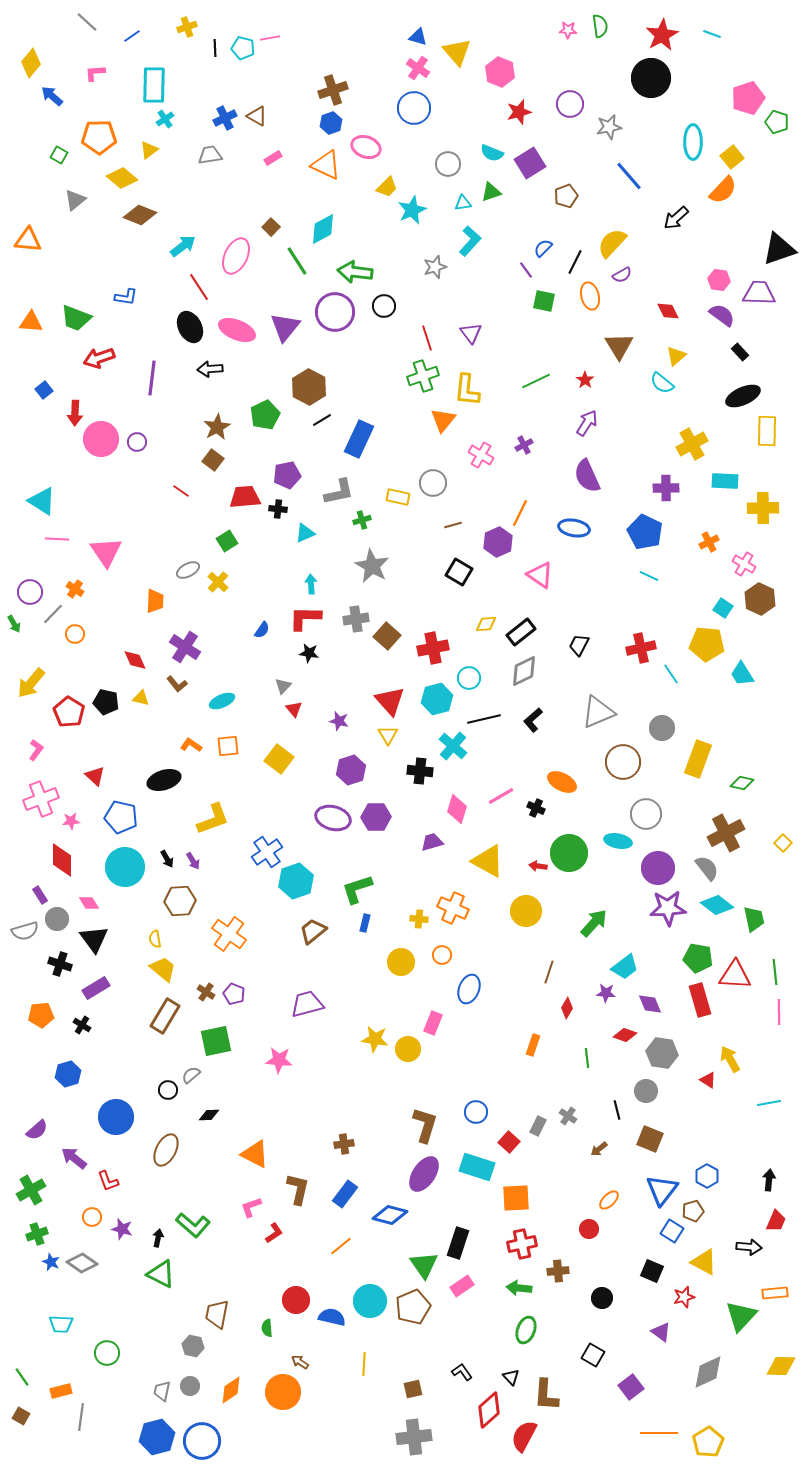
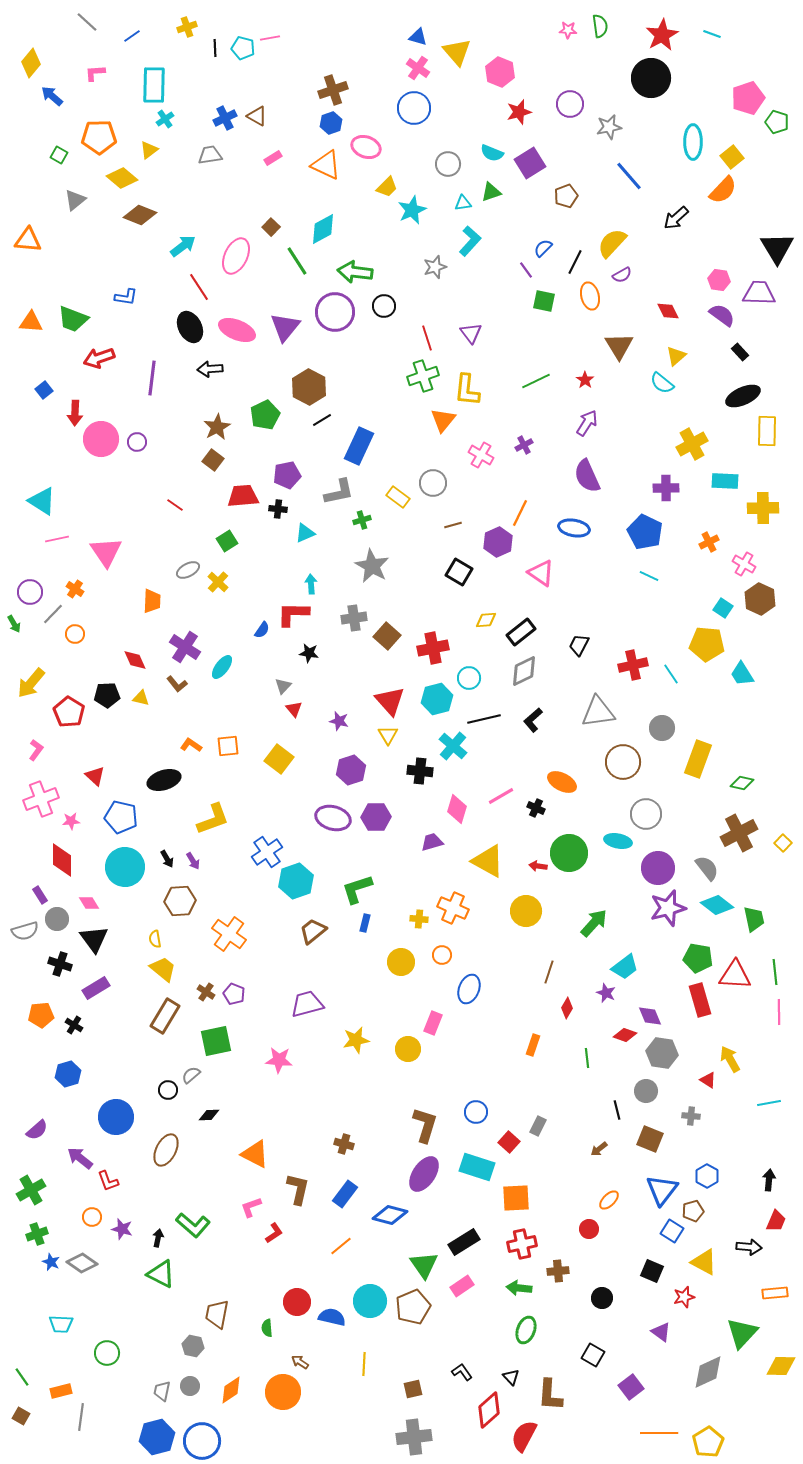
black triangle at (779, 249): moved 2 px left, 1 px up; rotated 42 degrees counterclockwise
green trapezoid at (76, 318): moved 3 px left, 1 px down
blue rectangle at (359, 439): moved 7 px down
red line at (181, 491): moved 6 px left, 14 px down
red trapezoid at (245, 497): moved 2 px left, 1 px up
yellow rectangle at (398, 497): rotated 25 degrees clockwise
pink line at (57, 539): rotated 15 degrees counterclockwise
pink triangle at (540, 575): moved 1 px right, 2 px up
orange trapezoid at (155, 601): moved 3 px left
red L-shape at (305, 618): moved 12 px left, 4 px up
gray cross at (356, 619): moved 2 px left, 1 px up
yellow diamond at (486, 624): moved 4 px up
red cross at (641, 648): moved 8 px left, 17 px down
cyan ellipse at (222, 701): moved 34 px up; rotated 30 degrees counterclockwise
black pentagon at (106, 702): moved 1 px right, 7 px up; rotated 15 degrees counterclockwise
gray triangle at (598, 712): rotated 15 degrees clockwise
brown cross at (726, 833): moved 13 px right
purple star at (668, 908): rotated 12 degrees counterclockwise
purple star at (606, 993): rotated 18 degrees clockwise
purple diamond at (650, 1004): moved 12 px down
black cross at (82, 1025): moved 8 px left
yellow star at (375, 1039): moved 19 px left, 1 px down; rotated 20 degrees counterclockwise
gray cross at (568, 1116): moved 123 px right; rotated 30 degrees counterclockwise
brown cross at (344, 1144): rotated 24 degrees clockwise
purple arrow at (74, 1158): moved 6 px right
black rectangle at (458, 1243): moved 6 px right, 1 px up; rotated 40 degrees clockwise
red circle at (296, 1300): moved 1 px right, 2 px down
green triangle at (741, 1316): moved 1 px right, 17 px down
brown L-shape at (546, 1395): moved 4 px right
